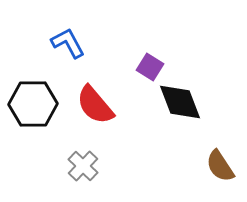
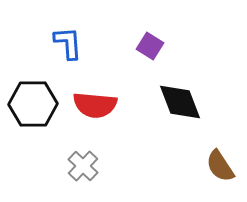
blue L-shape: rotated 24 degrees clockwise
purple square: moved 21 px up
red semicircle: rotated 45 degrees counterclockwise
